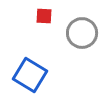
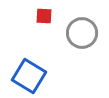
blue square: moved 1 px left, 1 px down
